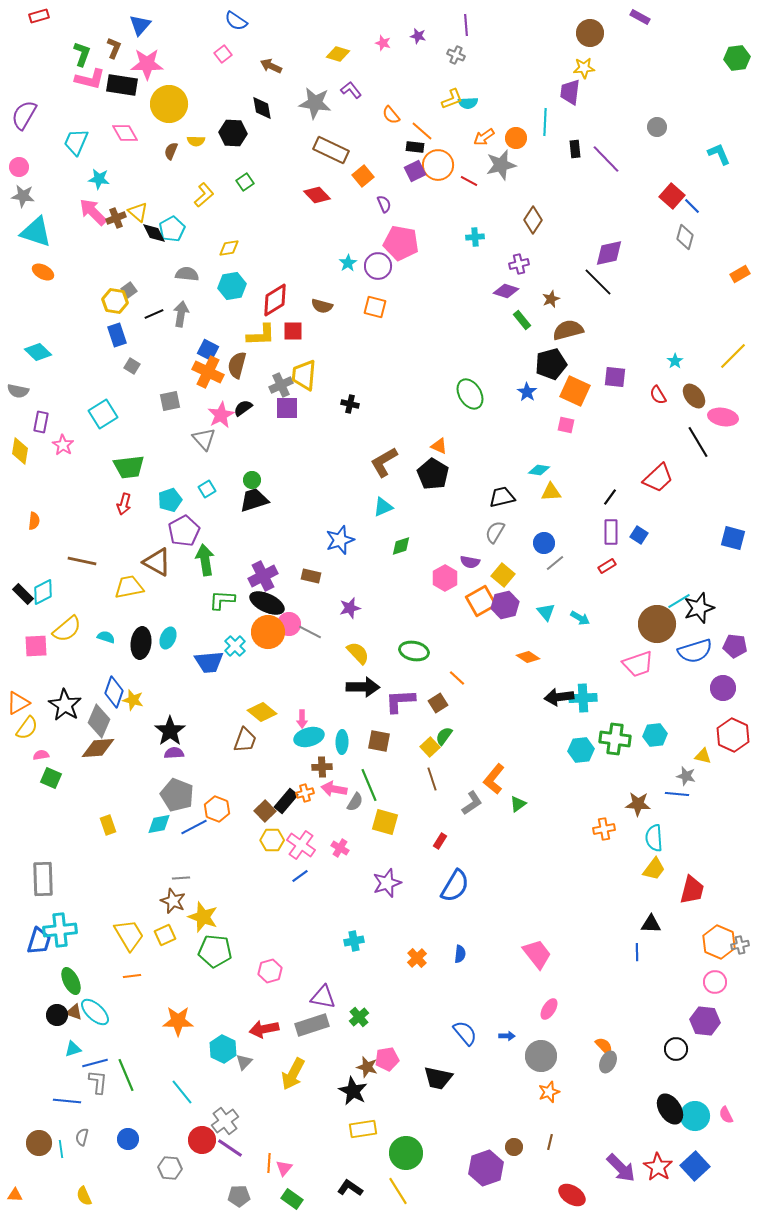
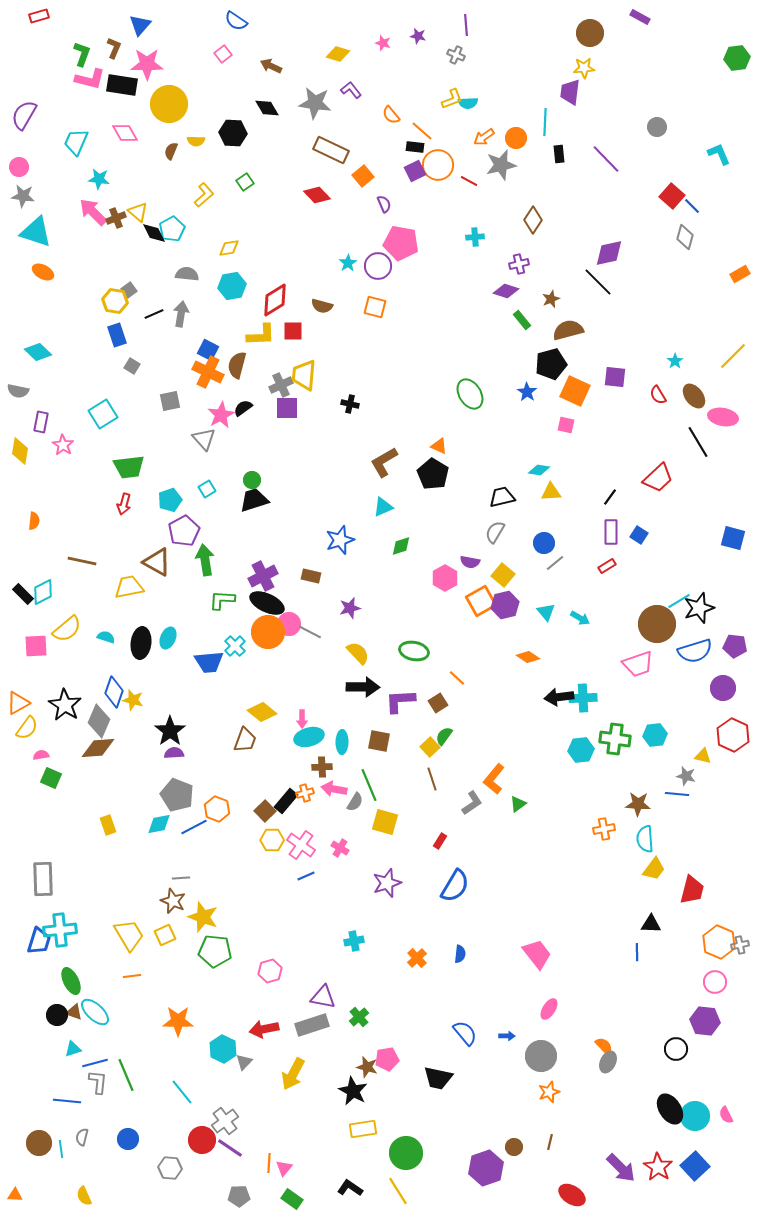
black diamond at (262, 108): moved 5 px right; rotated 20 degrees counterclockwise
black rectangle at (575, 149): moved 16 px left, 5 px down
cyan semicircle at (654, 838): moved 9 px left, 1 px down
blue line at (300, 876): moved 6 px right; rotated 12 degrees clockwise
